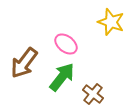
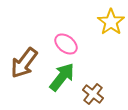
yellow star: rotated 16 degrees clockwise
